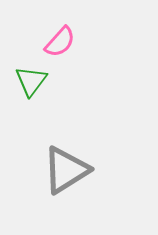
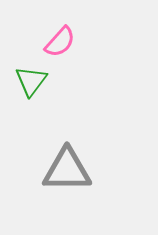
gray triangle: moved 1 px right; rotated 32 degrees clockwise
